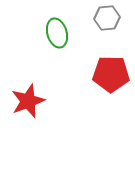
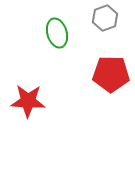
gray hexagon: moved 2 px left; rotated 15 degrees counterclockwise
red star: rotated 24 degrees clockwise
